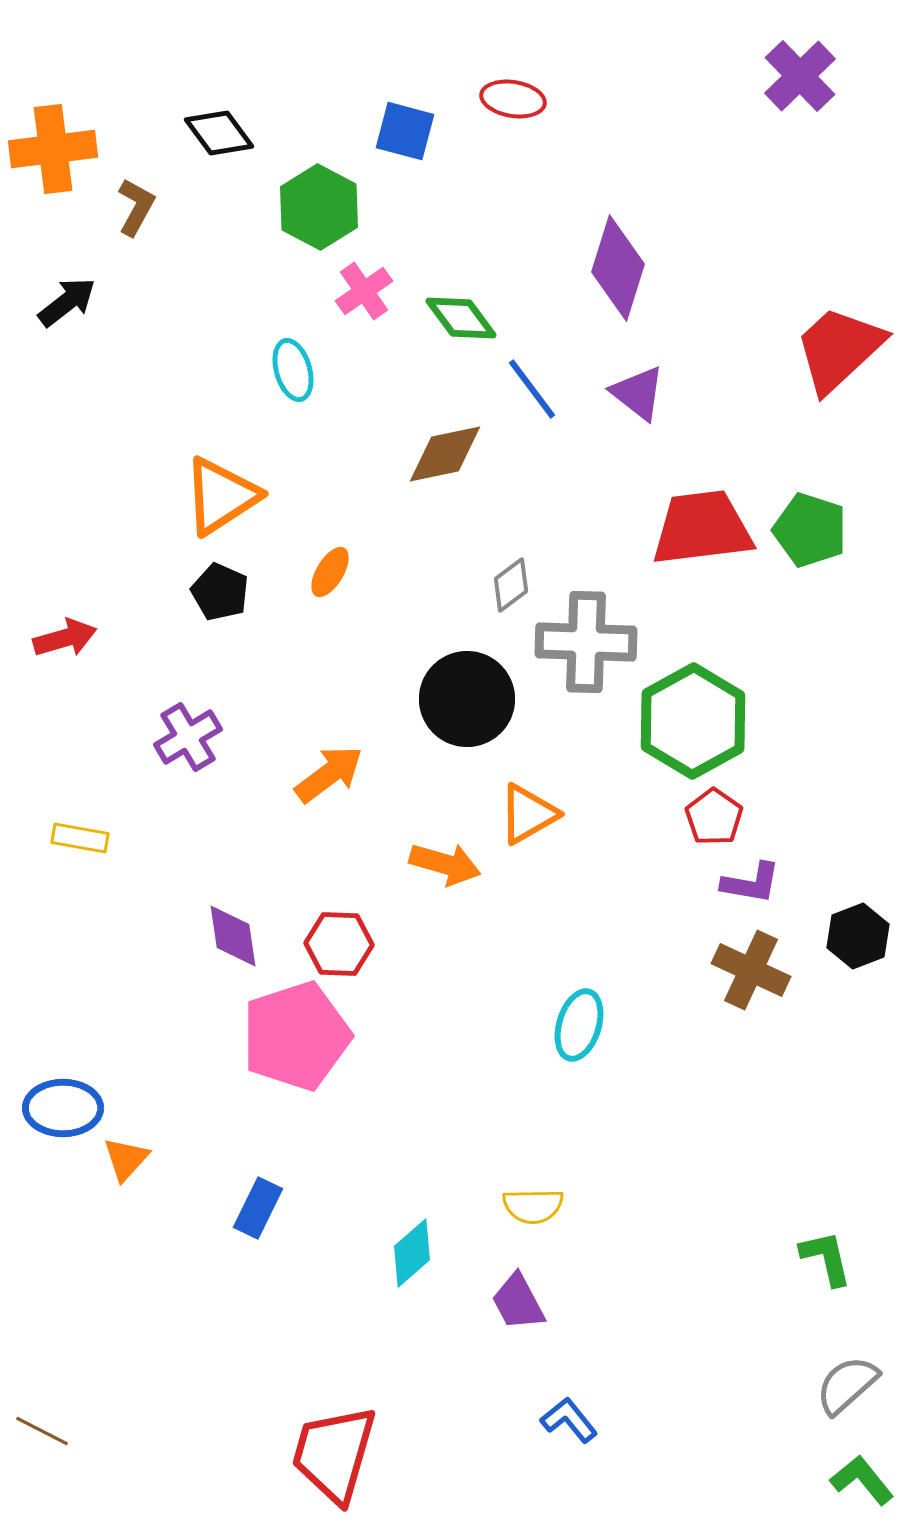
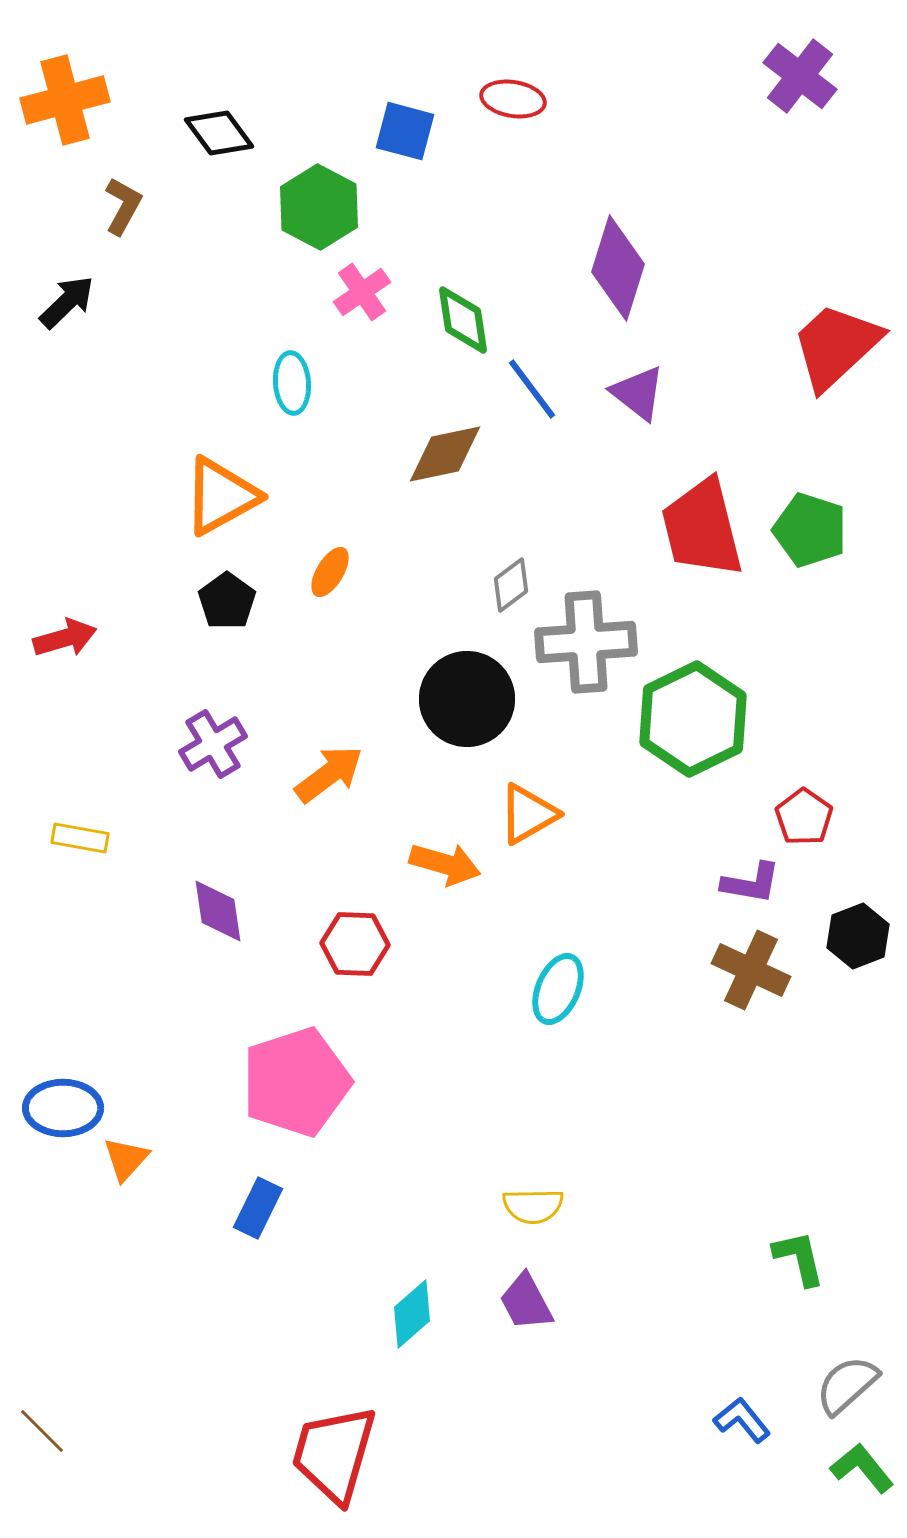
purple cross at (800, 76): rotated 8 degrees counterclockwise
orange cross at (53, 149): moved 12 px right, 49 px up; rotated 8 degrees counterclockwise
brown L-shape at (136, 207): moved 13 px left, 1 px up
pink cross at (364, 291): moved 2 px left, 1 px down
black arrow at (67, 302): rotated 6 degrees counterclockwise
green diamond at (461, 318): moved 2 px right, 2 px down; rotated 28 degrees clockwise
red trapezoid at (839, 349): moved 3 px left, 3 px up
cyan ellipse at (293, 370): moved 1 px left, 13 px down; rotated 12 degrees clockwise
orange triangle at (221, 496): rotated 4 degrees clockwise
red trapezoid at (702, 528): rotated 97 degrees counterclockwise
black pentagon at (220, 592): moved 7 px right, 9 px down; rotated 12 degrees clockwise
gray cross at (586, 642): rotated 6 degrees counterclockwise
green hexagon at (693, 721): moved 2 px up; rotated 3 degrees clockwise
purple cross at (188, 737): moved 25 px right, 7 px down
red pentagon at (714, 817): moved 90 px right
purple diamond at (233, 936): moved 15 px left, 25 px up
red hexagon at (339, 944): moved 16 px right
cyan ellipse at (579, 1025): moved 21 px left, 36 px up; rotated 6 degrees clockwise
pink pentagon at (296, 1036): moved 46 px down
cyan diamond at (412, 1253): moved 61 px down
green L-shape at (826, 1258): moved 27 px left
purple trapezoid at (518, 1302): moved 8 px right
blue L-shape at (569, 1420): moved 173 px right
brown line at (42, 1431): rotated 18 degrees clockwise
green L-shape at (862, 1480): moved 12 px up
